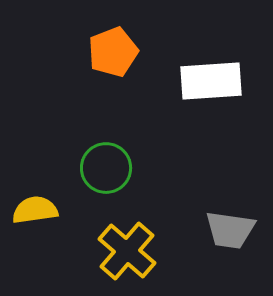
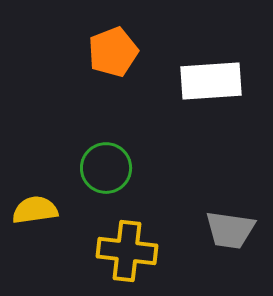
yellow cross: rotated 34 degrees counterclockwise
